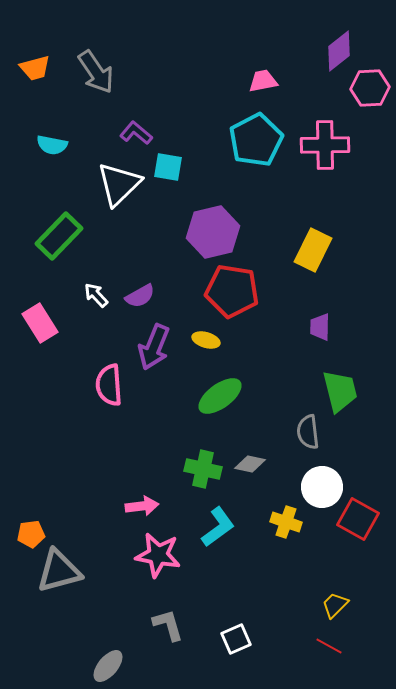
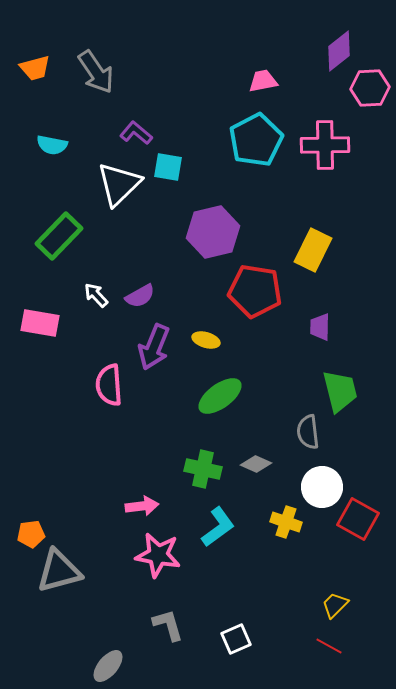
red pentagon: moved 23 px right
pink rectangle: rotated 48 degrees counterclockwise
gray diamond: moved 6 px right; rotated 12 degrees clockwise
